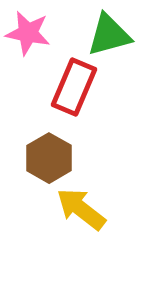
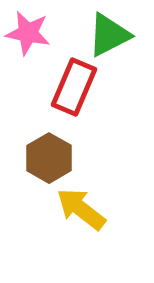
green triangle: rotated 12 degrees counterclockwise
